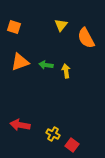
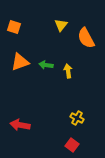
yellow arrow: moved 2 px right
yellow cross: moved 24 px right, 16 px up
